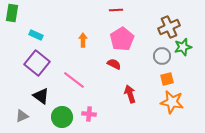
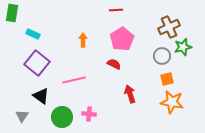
cyan rectangle: moved 3 px left, 1 px up
pink line: rotated 50 degrees counterclockwise
gray triangle: rotated 32 degrees counterclockwise
